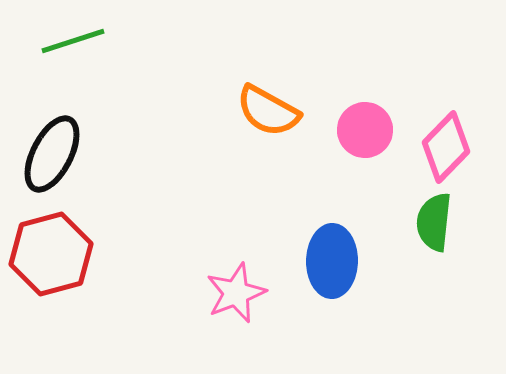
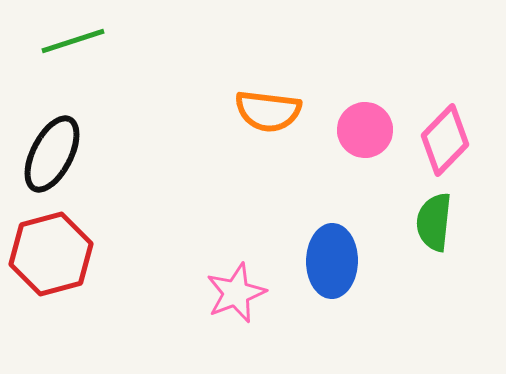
orange semicircle: rotated 22 degrees counterclockwise
pink diamond: moved 1 px left, 7 px up
